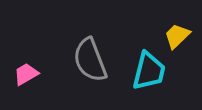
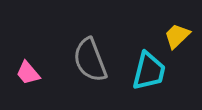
pink trapezoid: moved 2 px right, 1 px up; rotated 100 degrees counterclockwise
